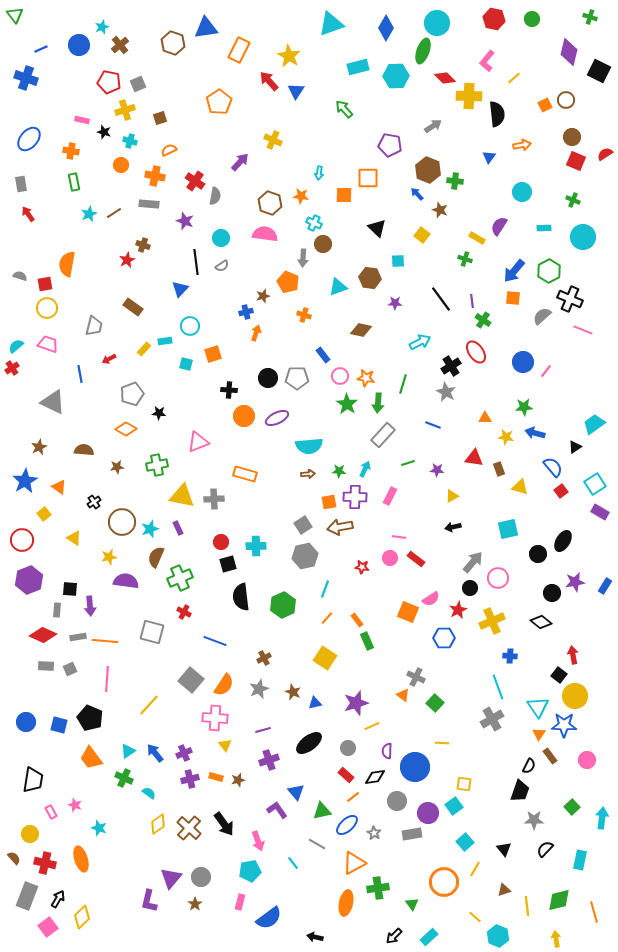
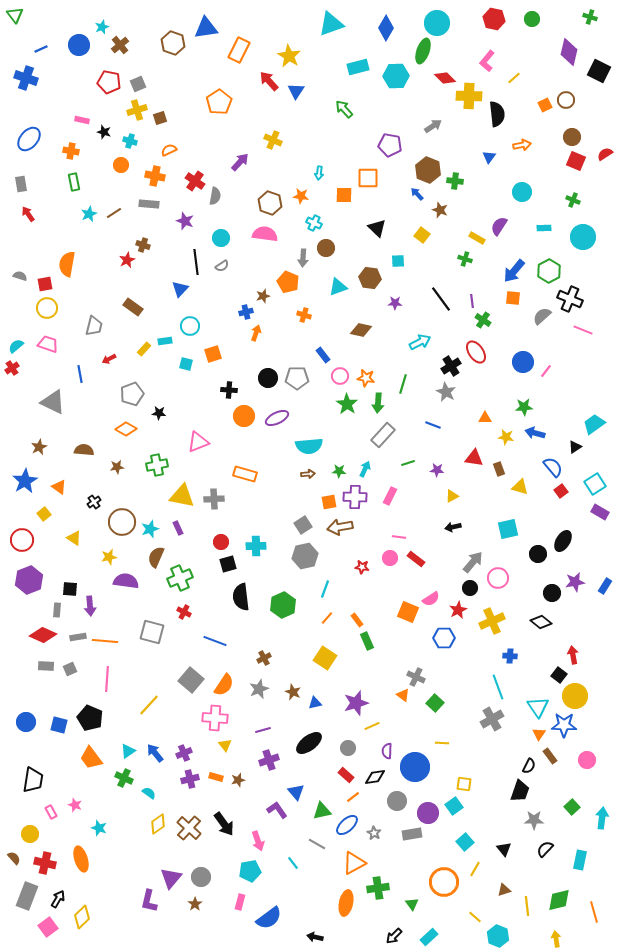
yellow cross at (125, 110): moved 12 px right
brown circle at (323, 244): moved 3 px right, 4 px down
